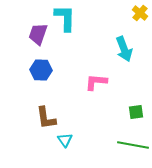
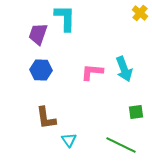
cyan arrow: moved 20 px down
pink L-shape: moved 4 px left, 10 px up
cyan triangle: moved 4 px right
green line: moved 12 px left; rotated 16 degrees clockwise
